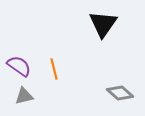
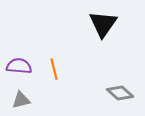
purple semicircle: rotated 30 degrees counterclockwise
gray triangle: moved 3 px left, 4 px down
